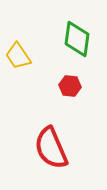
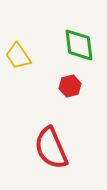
green diamond: moved 2 px right, 6 px down; rotated 15 degrees counterclockwise
red hexagon: rotated 20 degrees counterclockwise
